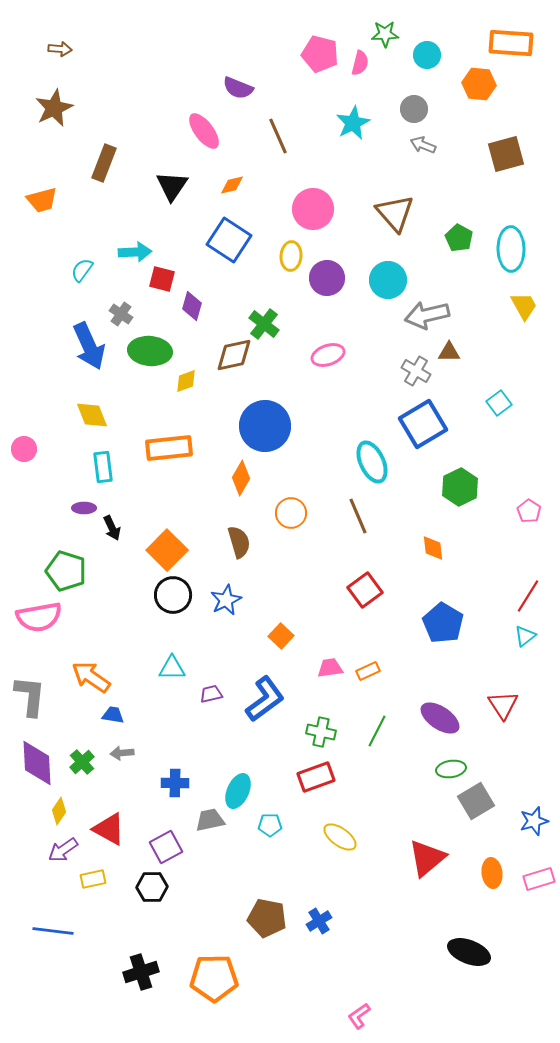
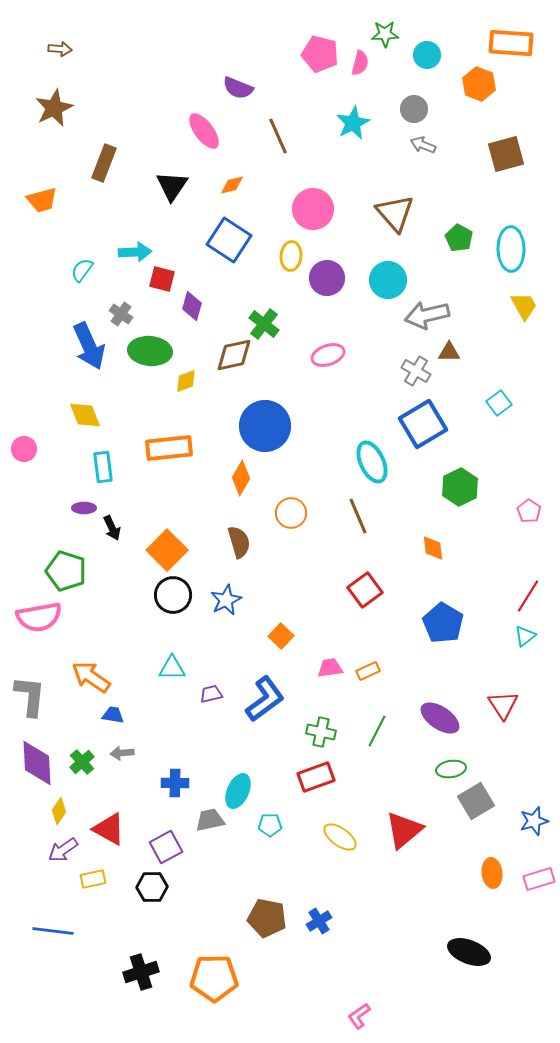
orange hexagon at (479, 84): rotated 16 degrees clockwise
yellow diamond at (92, 415): moved 7 px left
red triangle at (427, 858): moved 23 px left, 28 px up
